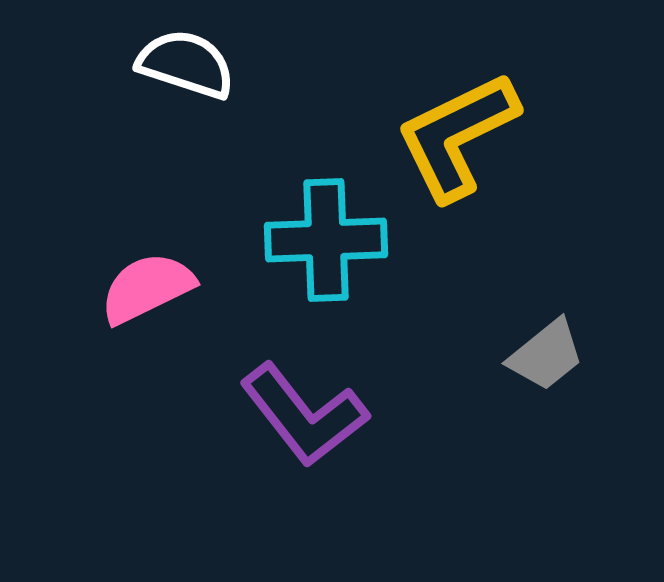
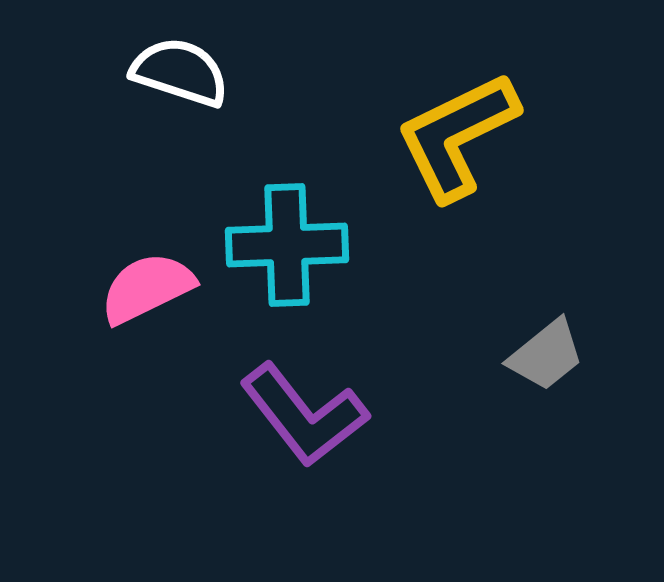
white semicircle: moved 6 px left, 8 px down
cyan cross: moved 39 px left, 5 px down
